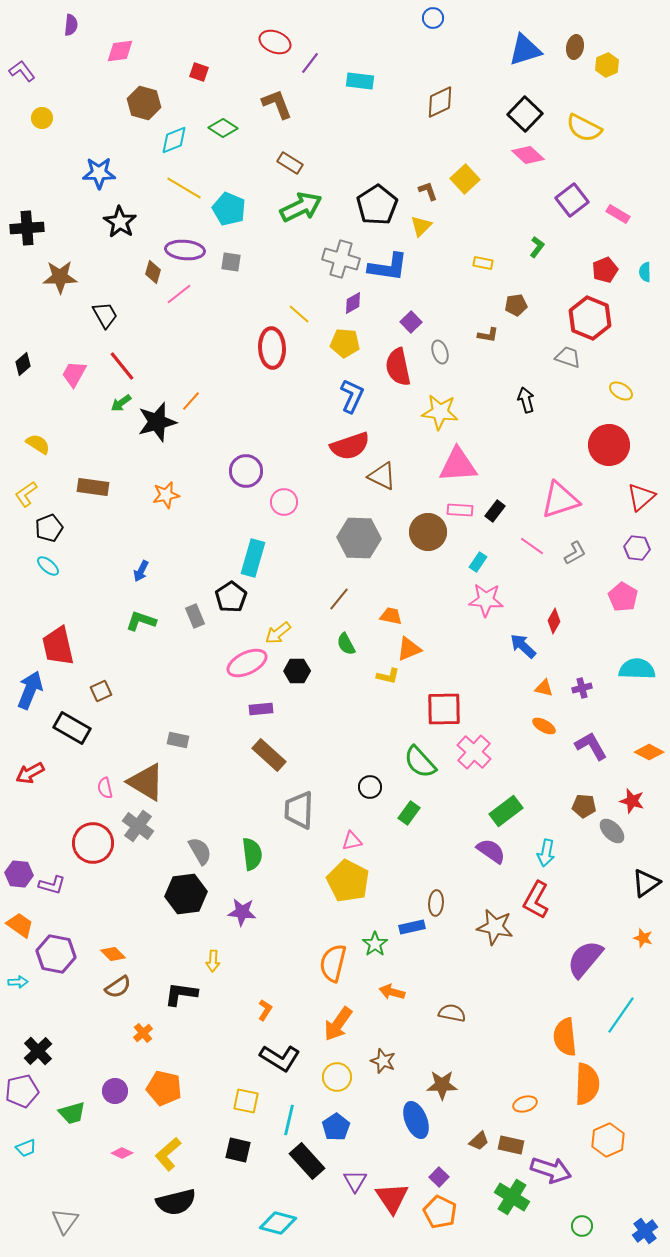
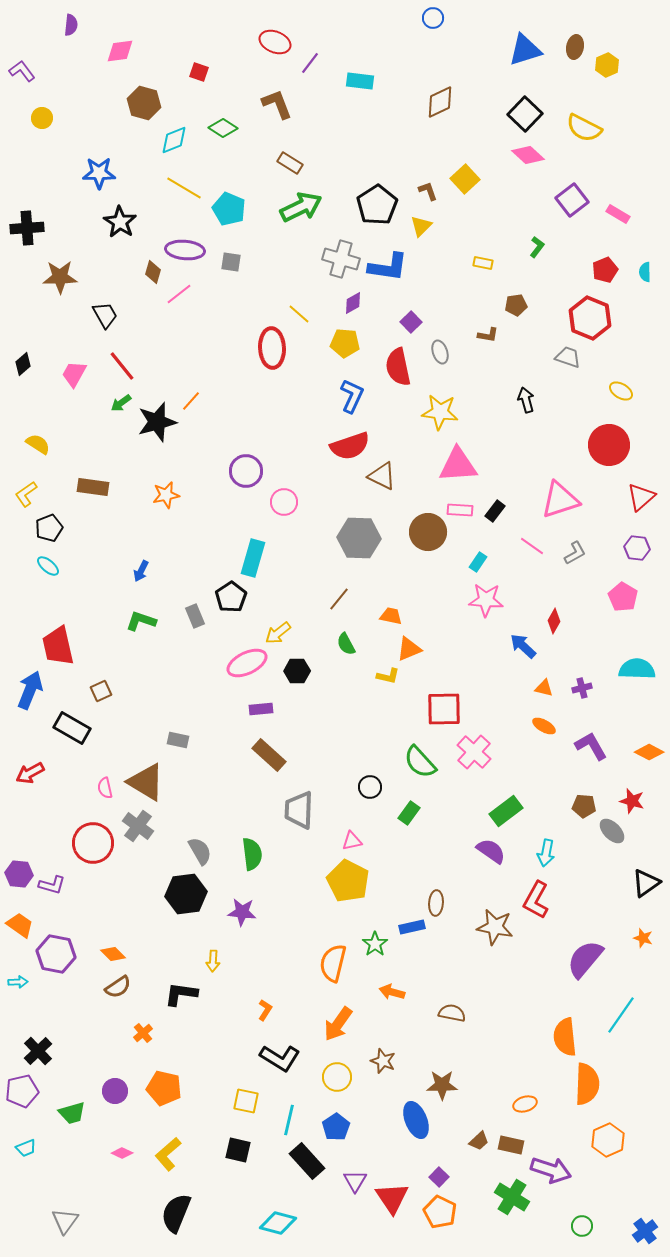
black semicircle at (176, 1202): moved 11 px down; rotated 126 degrees clockwise
